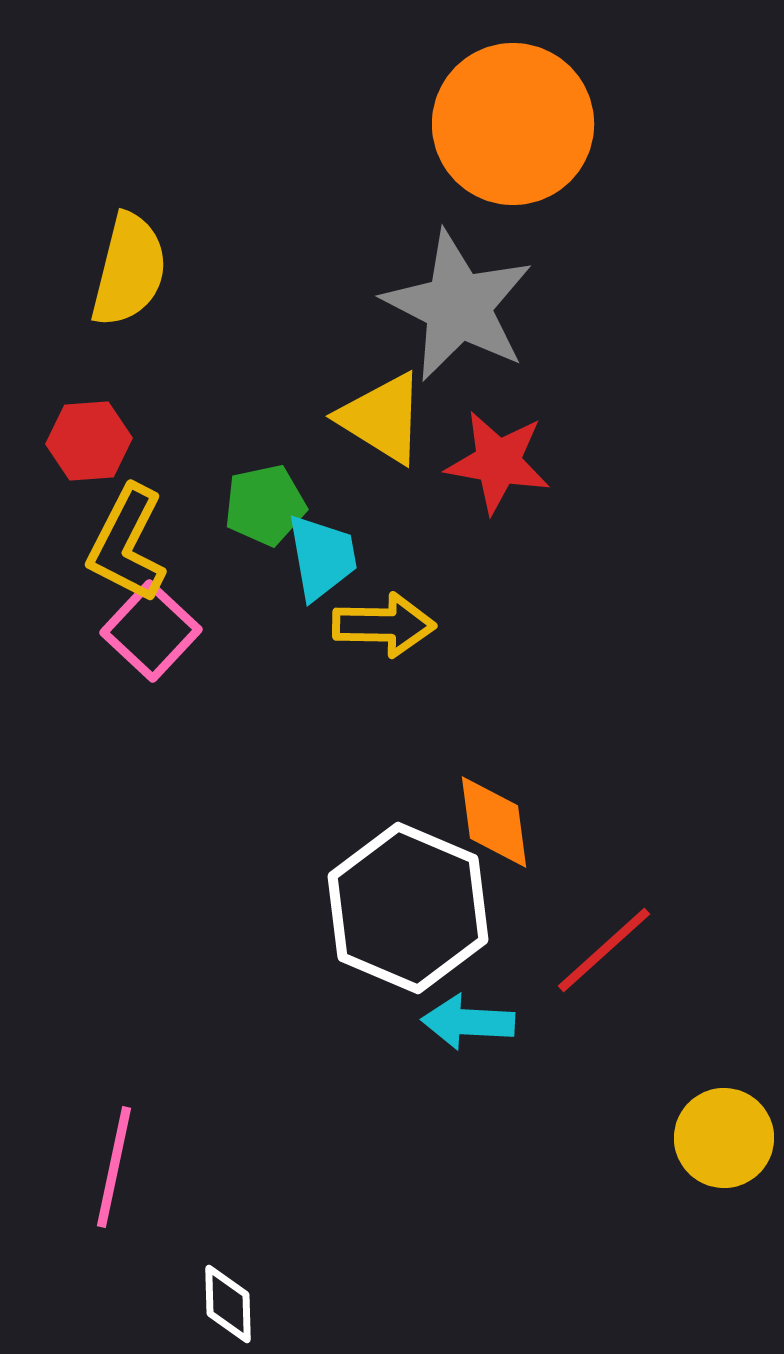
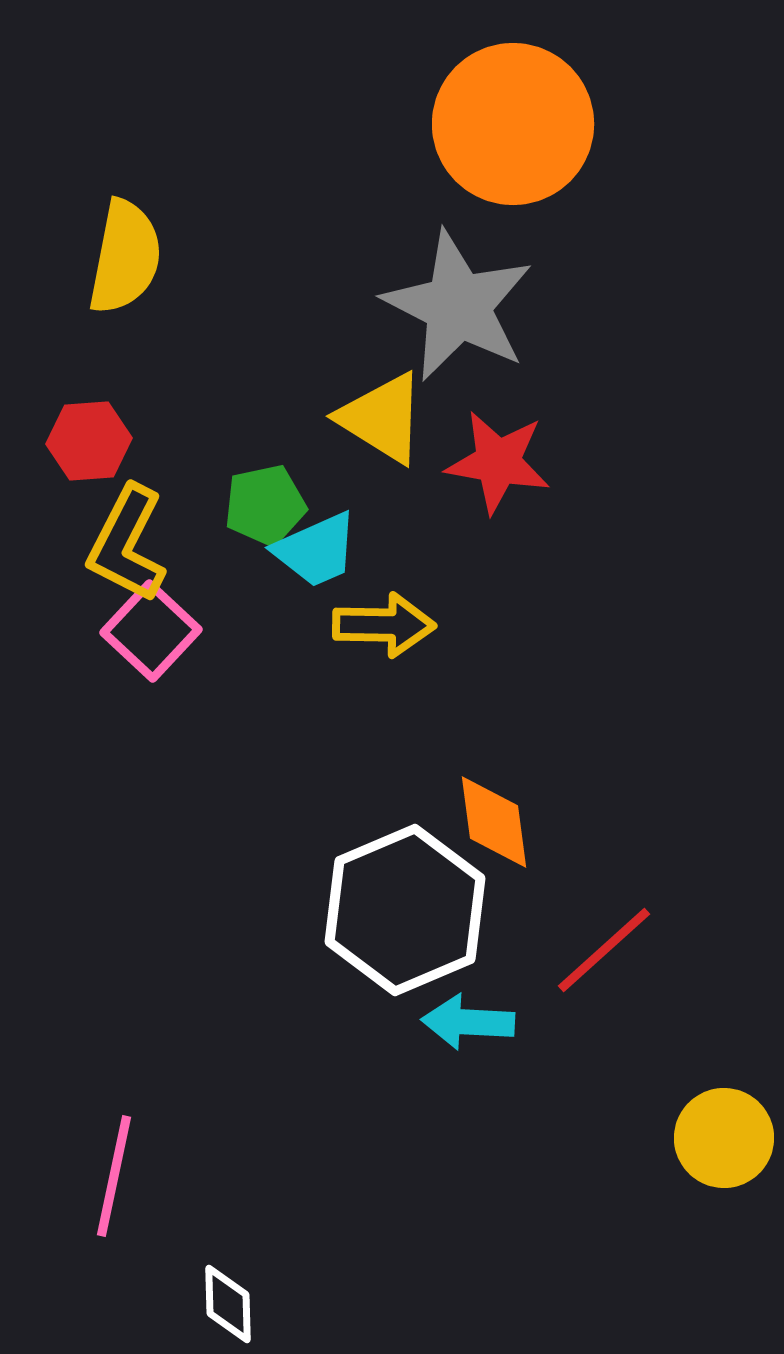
yellow semicircle: moved 4 px left, 13 px up; rotated 3 degrees counterclockwise
cyan trapezoid: moved 6 px left, 7 px up; rotated 76 degrees clockwise
white hexagon: moved 3 px left, 2 px down; rotated 14 degrees clockwise
pink line: moved 9 px down
